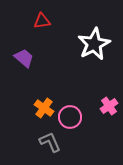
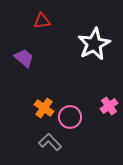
gray L-shape: rotated 20 degrees counterclockwise
